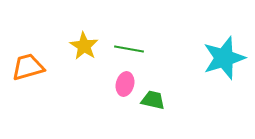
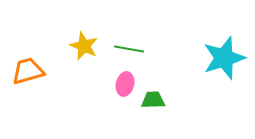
yellow star: rotated 8 degrees counterclockwise
orange trapezoid: moved 4 px down
green trapezoid: rotated 15 degrees counterclockwise
